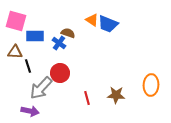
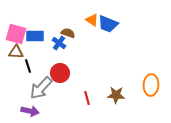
pink square: moved 13 px down
brown triangle: moved 1 px right
